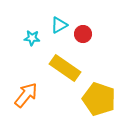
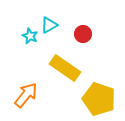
cyan triangle: moved 10 px left
cyan star: moved 2 px left, 2 px up; rotated 21 degrees clockwise
